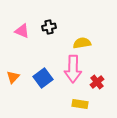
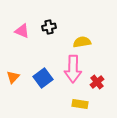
yellow semicircle: moved 1 px up
